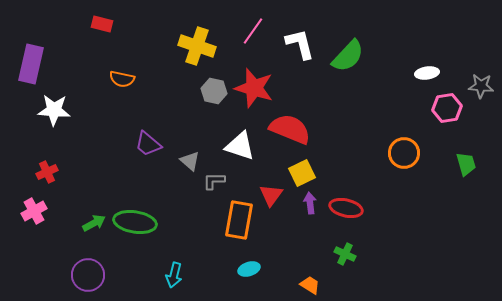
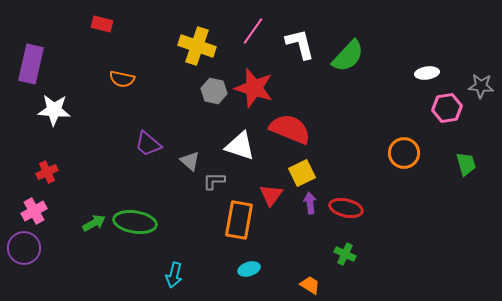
purple circle: moved 64 px left, 27 px up
